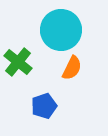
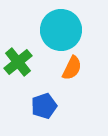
green cross: rotated 12 degrees clockwise
